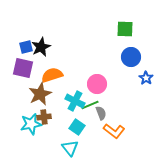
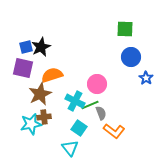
cyan square: moved 2 px right, 1 px down
